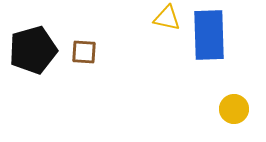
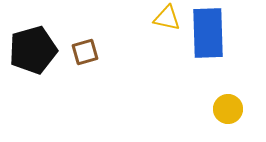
blue rectangle: moved 1 px left, 2 px up
brown square: moved 1 px right; rotated 20 degrees counterclockwise
yellow circle: moved 6 px left
